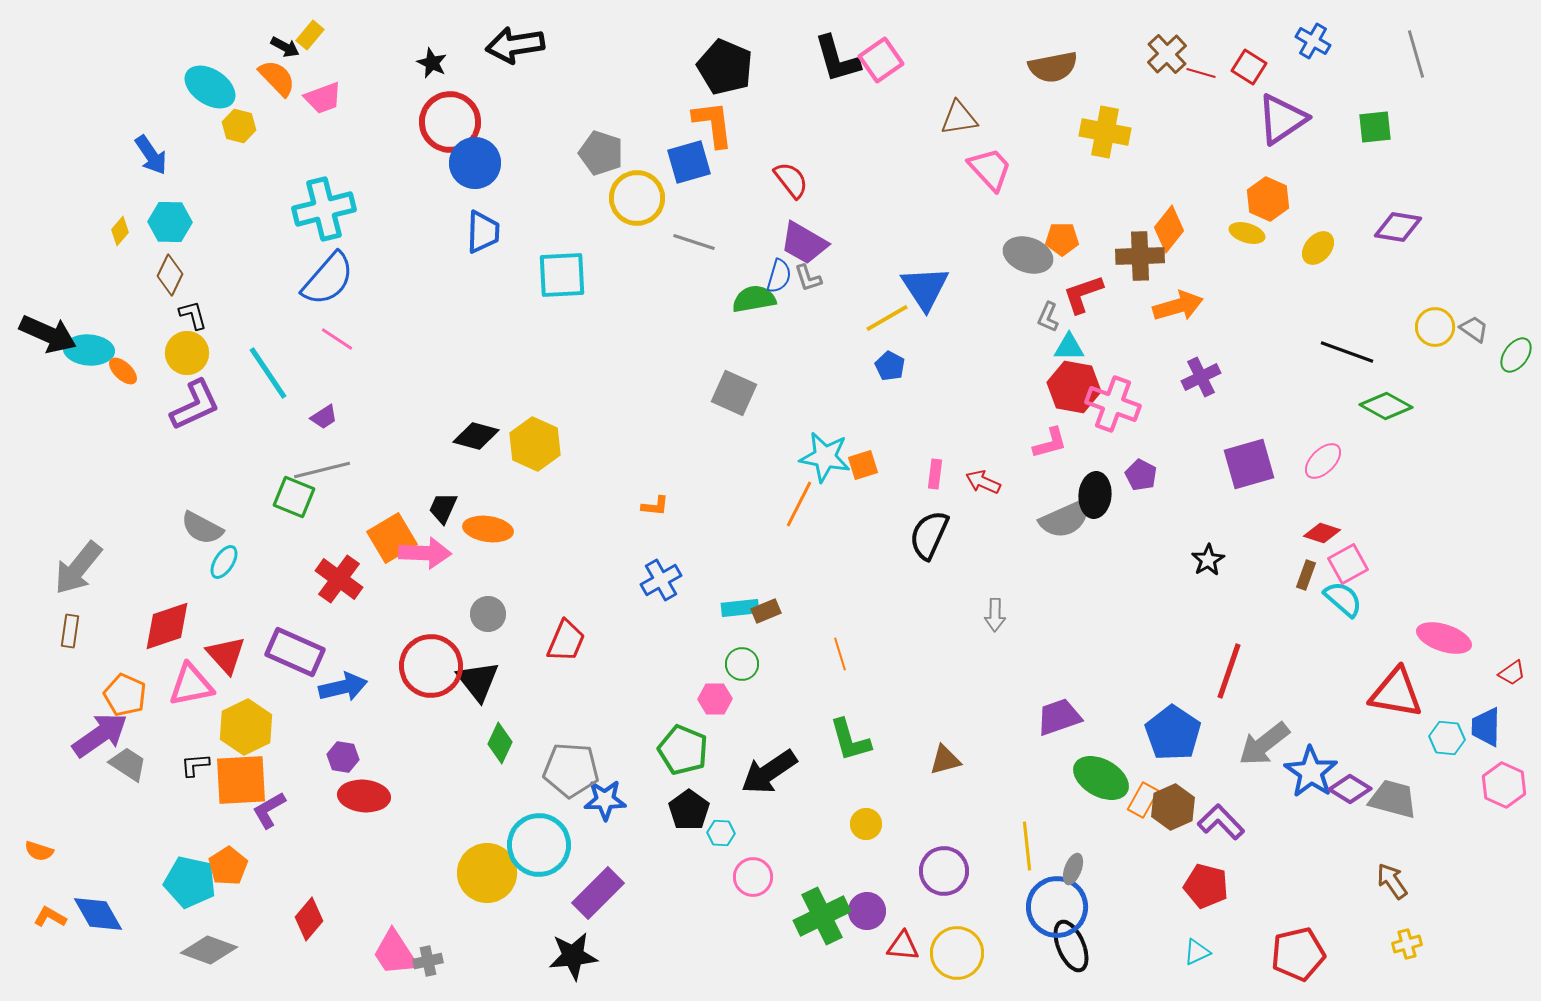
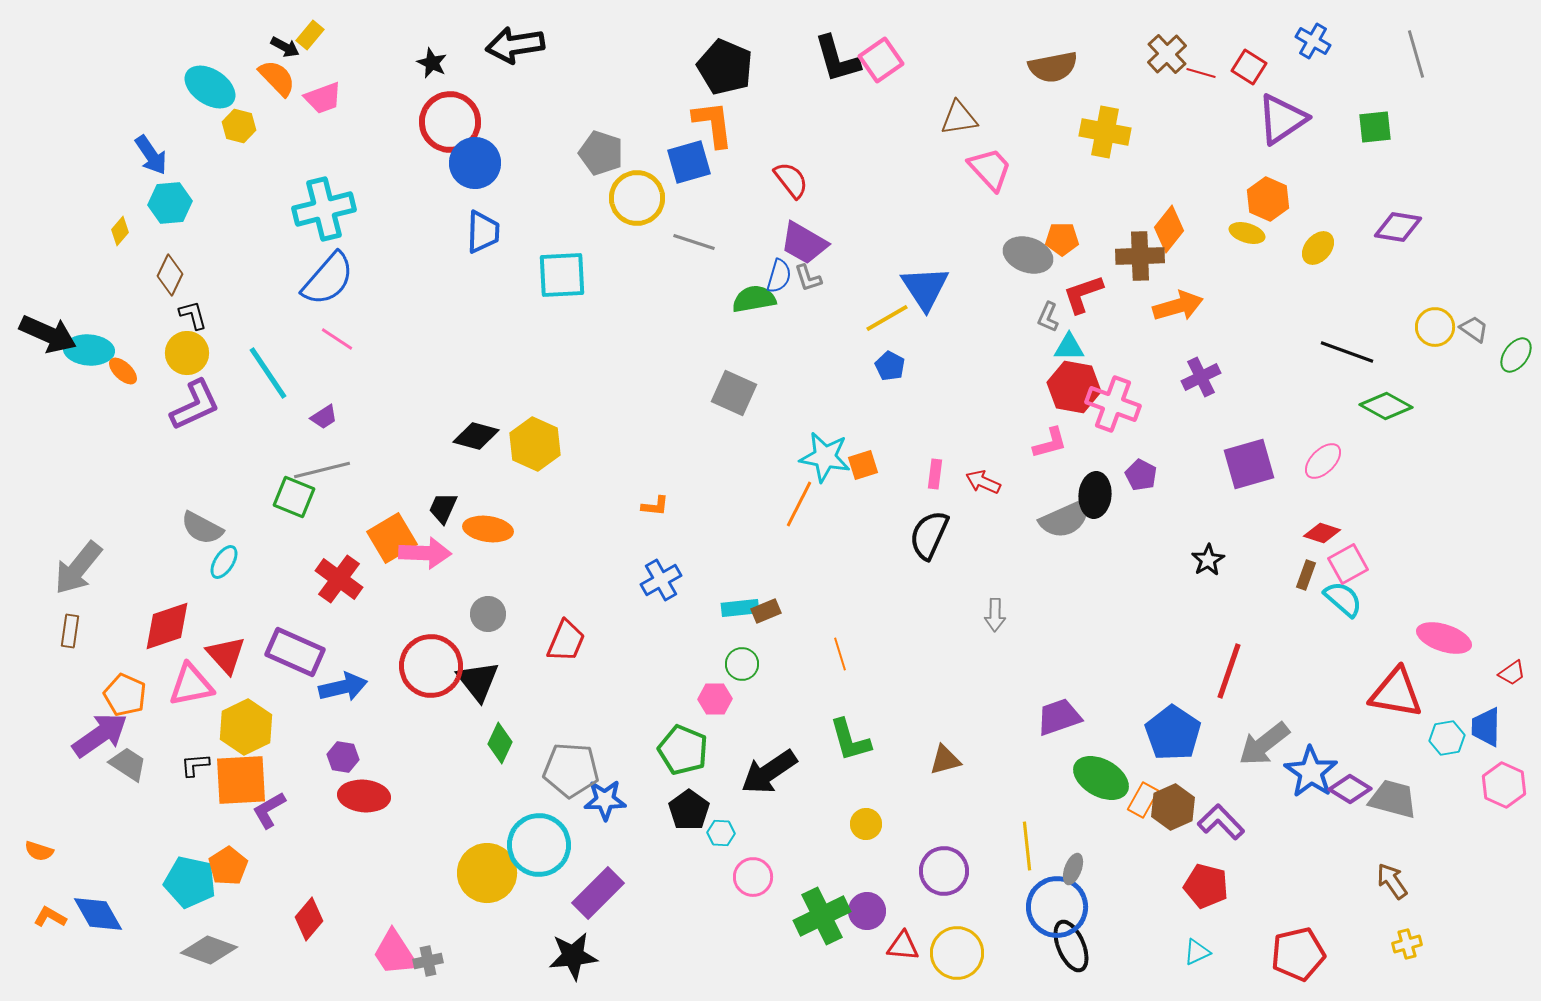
cyan hexagon at (170, 222): moved 19 px up; rotated 6 degrees counterclockwise
cyan hexagon at (1447, 738): rotated 16 degrees counterclockwise
